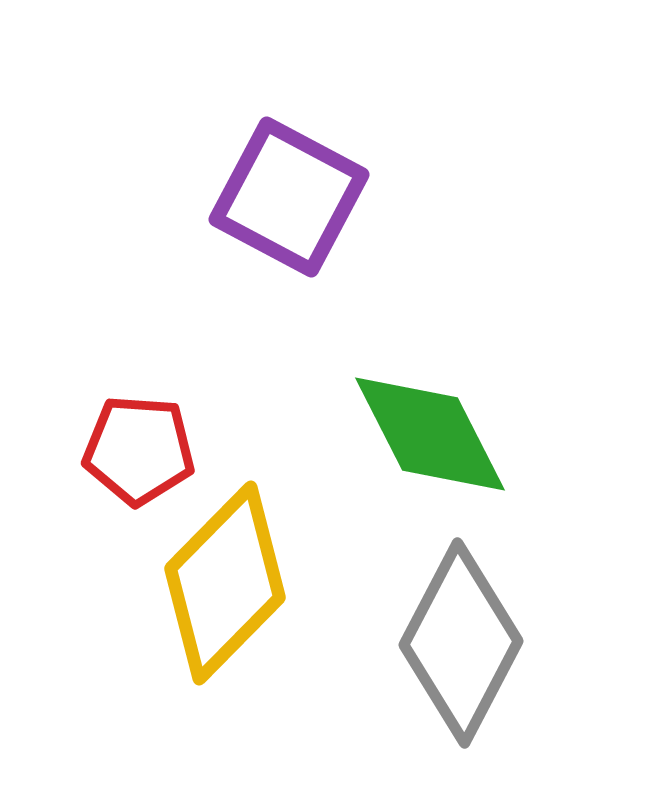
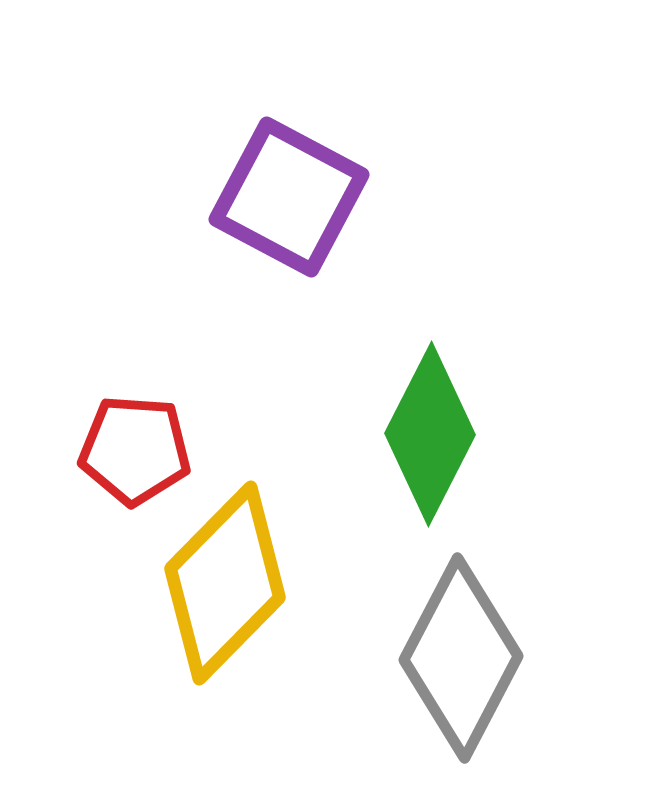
green diamond: rotated 54 degrees clockwise
red pentagon: moved 4 px left
gray diamond: moved 15 px down
